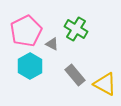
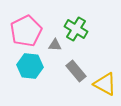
gray triangle: moved 3 px right, 1 px down; rotated 24 degrees counterclockwise
cyan hexagon: rotated 25 degrees counterclockwise
gray rectangle: moved 1 px right, 4 px up
